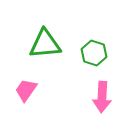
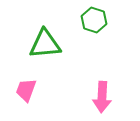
green hexagon: moved 33 px up
pink trapezoid: rotated 15 degrees counterclockwise
